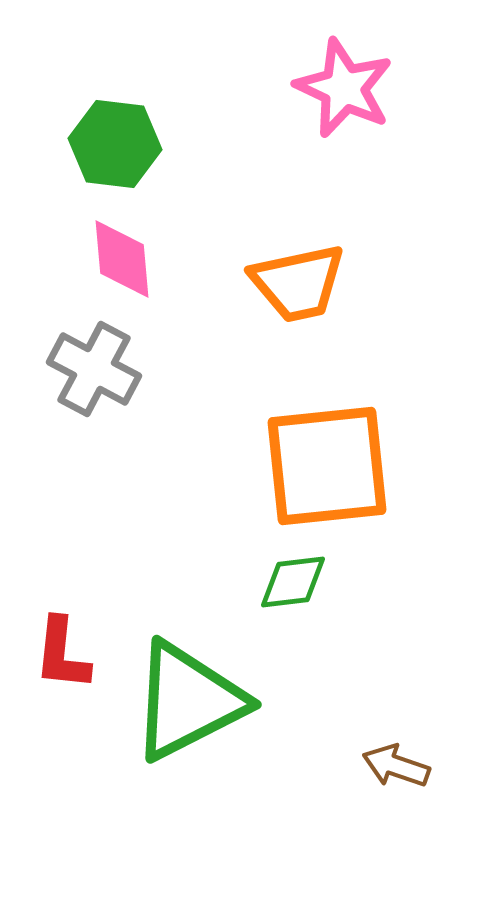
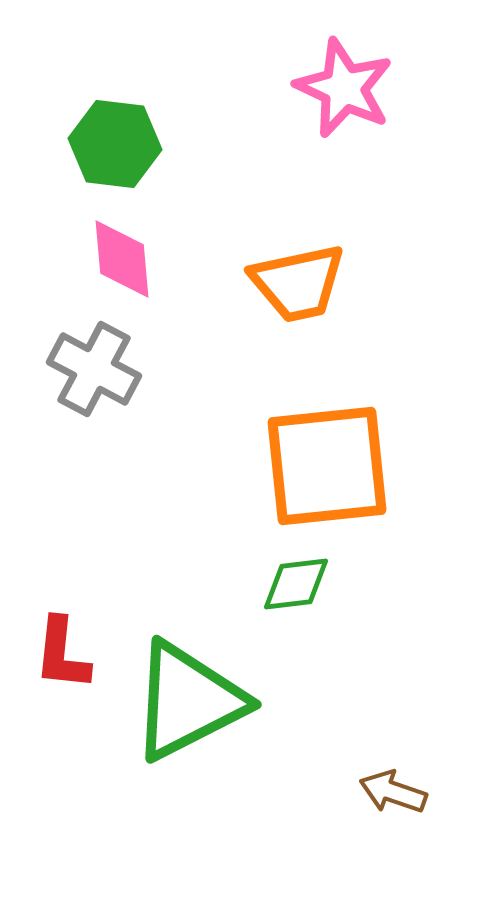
green diamond: moved 3 px right, 2 px down
brown arrow: moved 3 px left, 26 px down
